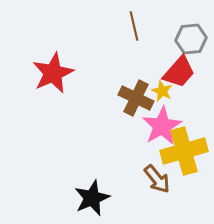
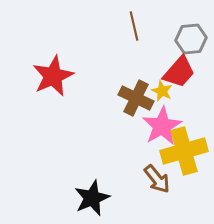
red star: moved 3 px down
